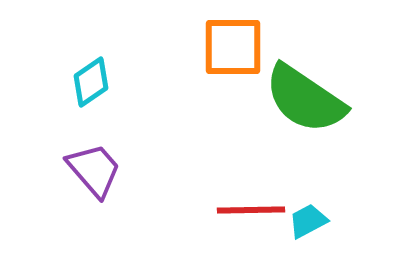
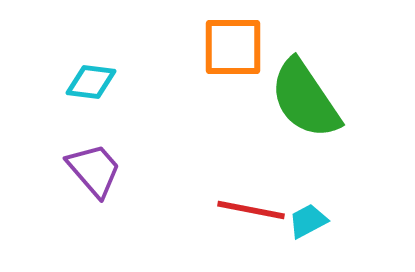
cyan diamond: rotated 42 degrees clockwise
green semicircle: rotated 22 degrees clockwise
red line: rotated 12 degrees clockwise
